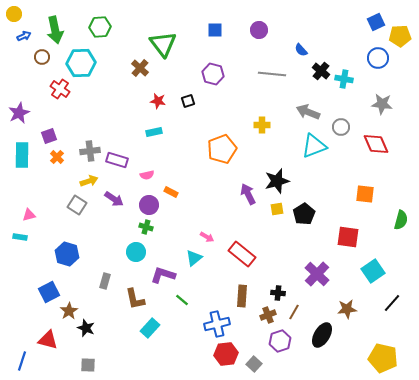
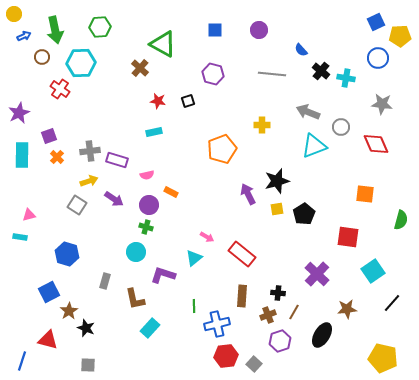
green triangle at (163, 44): rotated 24 degrees counterclockwise
cyan cross at (344, 79): moved 2 px right, 1 px up
green line at (182, 300): moved 12 px right, 6 px down; rotated 48 degrees clockwise
red hexagon at (226, 354): moved 2 px down
